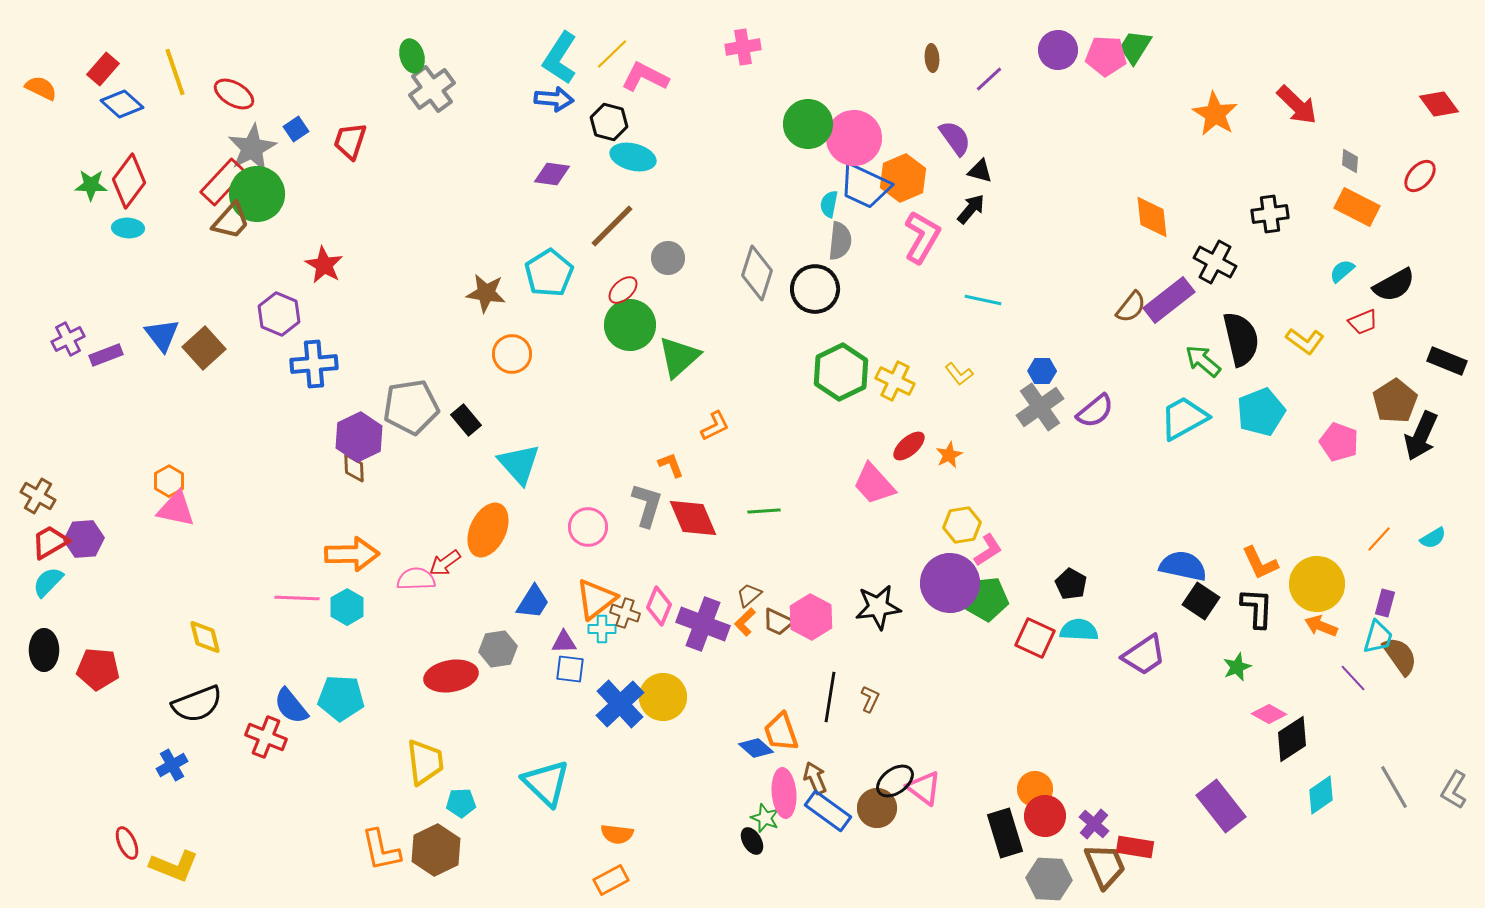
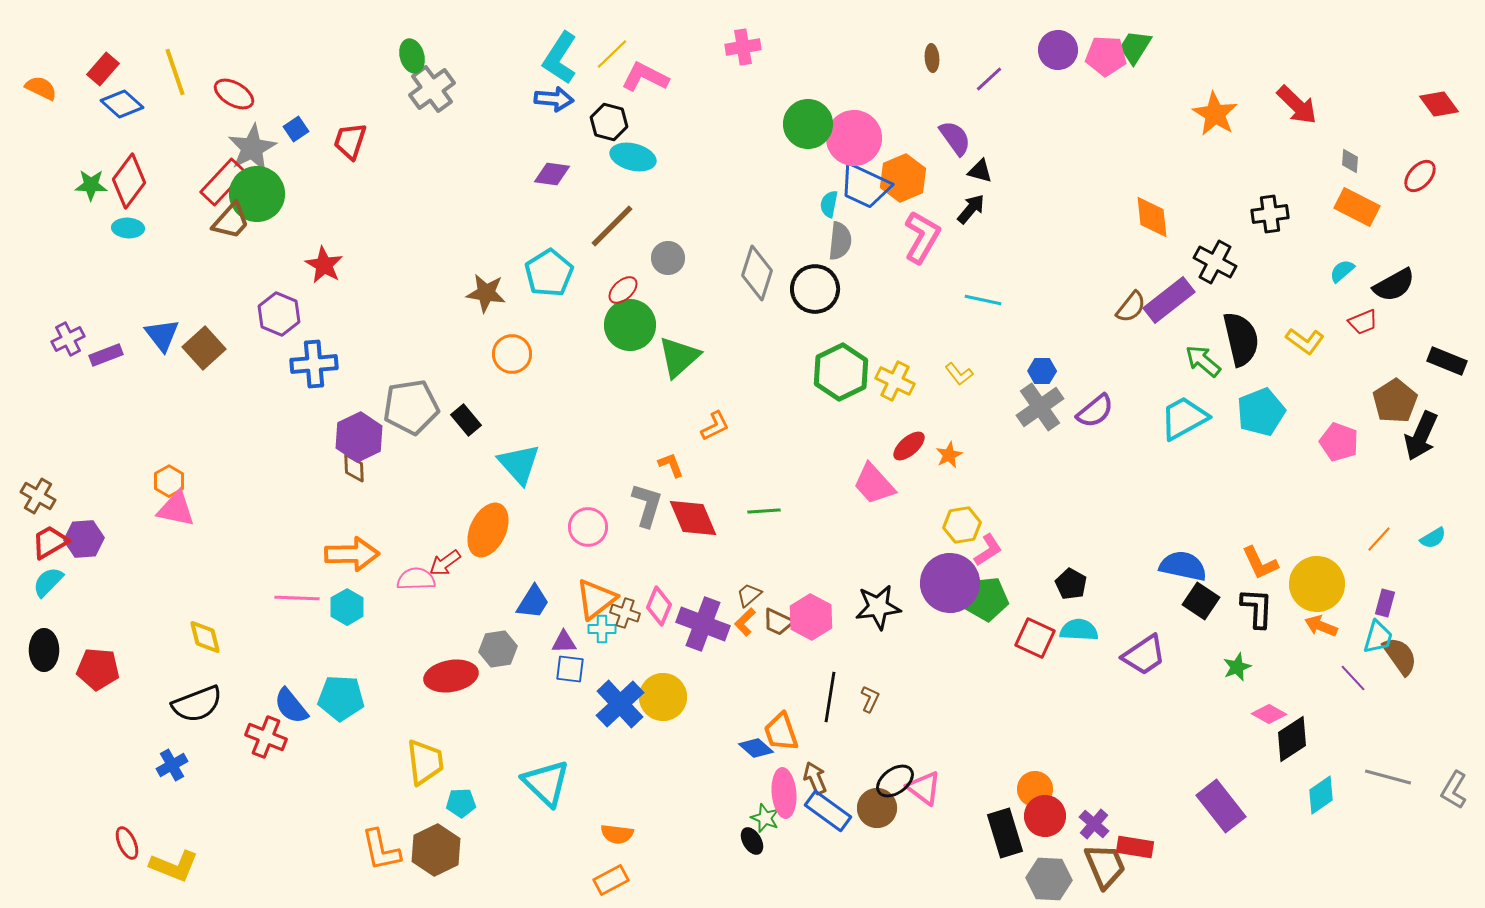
gray line at (1394, 787): moved 6 px left, 10 px up; rotated 45 degrees counterclockwise
